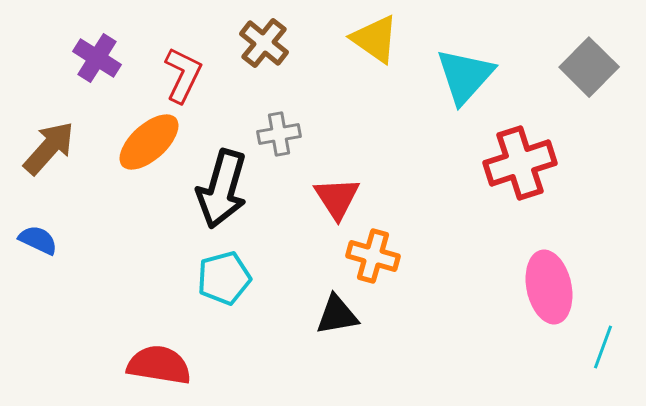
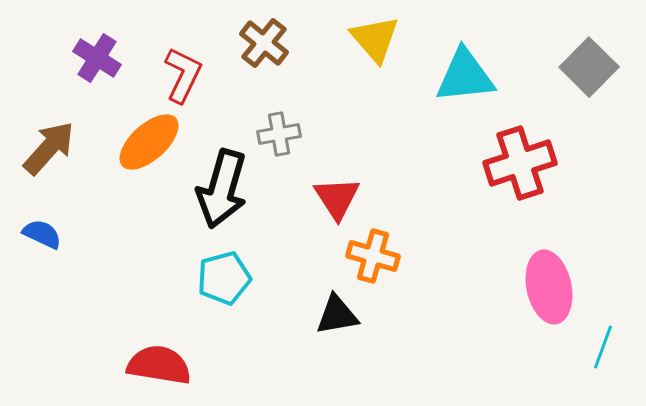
yellow triangle: rotated 14 degrees clockwise
cyan triangle: rotated 42 degrees clockwise
blue semicircle: moved 4 px right, 6 px up
